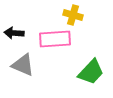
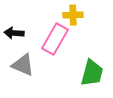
yellow cross: rotated 18 degrees counterclockwise
pink rectangle: rotated 56 degrees counterclockwise
green trapezoid: moved 1 px right, 1 px down; rotated 28 degrees counterclockwise
